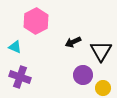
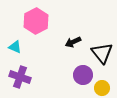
black triangle: moved 1 px right, 2 px down; rotated 10 degrees counterclockwise
yellow circle: moved 1 px left
